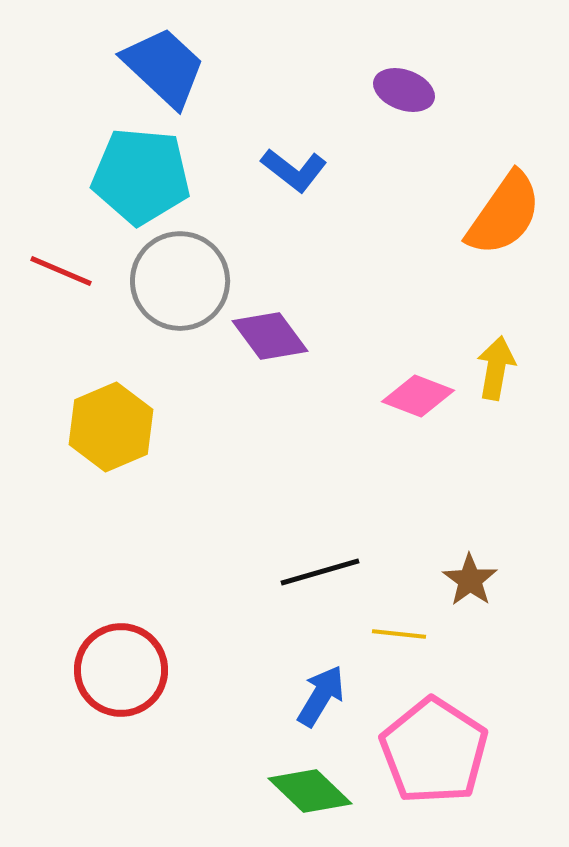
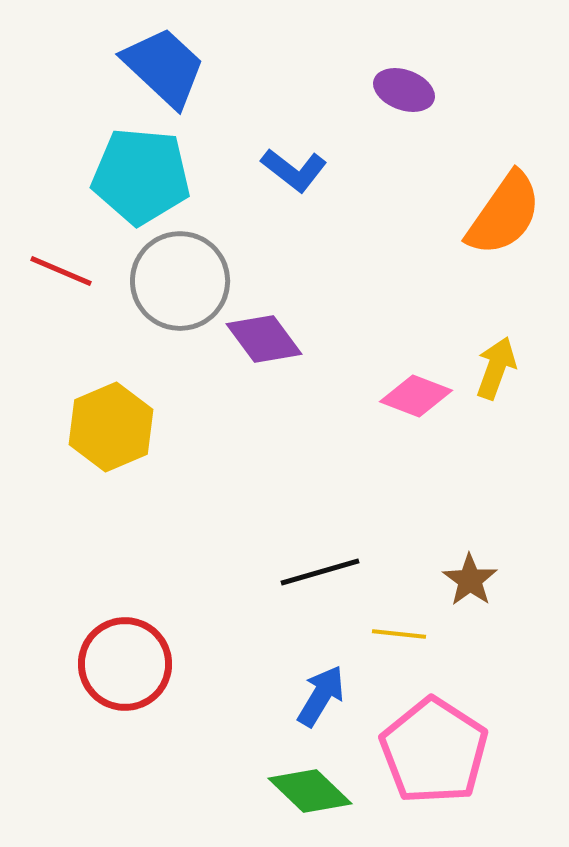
purple diamond: moved 6 px left, 3 px down
yellow arrow: rotated 10 degrees clockwise
pink diamond: moved 2 px left
red circle: moved 4 px right, 6 px up
